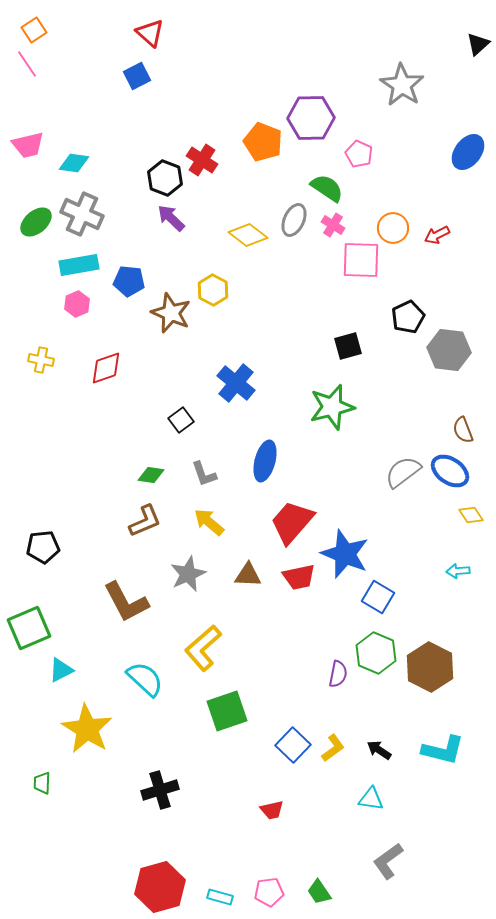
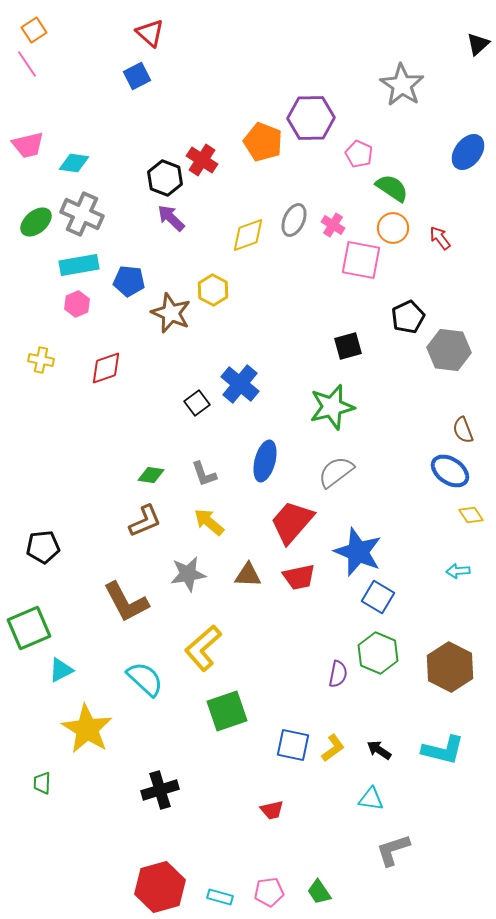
green semicircle at (327, 188): moved 65 px right
yellow diamond at (248, 235): rotated 57 degrees counterclockwise
red arrow at (437, 235): moved 3 px right, 3 px down; rotated 80 degrees clockwise
pink square at (361, 260): rotated 9 degrees clockwise
blue cross at (236, 383): moved 4 px right, 1 px down
black square at (181, 420): moved 16 px right, 17 px up
gray semicircle at (403, 472): moved 67 px left
blue star at (345, 554): moved 13 px right, 2 px up
gray star at (188, 574): rotated 15 degrees clockwise
green hexagon at (376, 653): moved 2 px right
brown hexagon at (430, 667): moved 20 px right
blue square at (293, 745): rotated 32 degrees counterclockwise
gray L-shape at (388, 861): moved 5 px right, 11 px up; rotated 18 degrees clockwise
